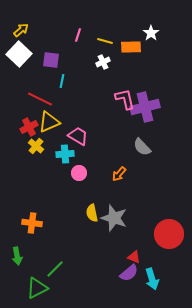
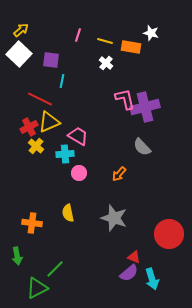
white star: rotated 21 degrees counterclockwise
orange rectangle: rotated 12 degrees clockwise
white cross: moved 3 px right, 1 px down; rotated 24 degrees counterclockwise
yellow semicircle: moved 24 px left
